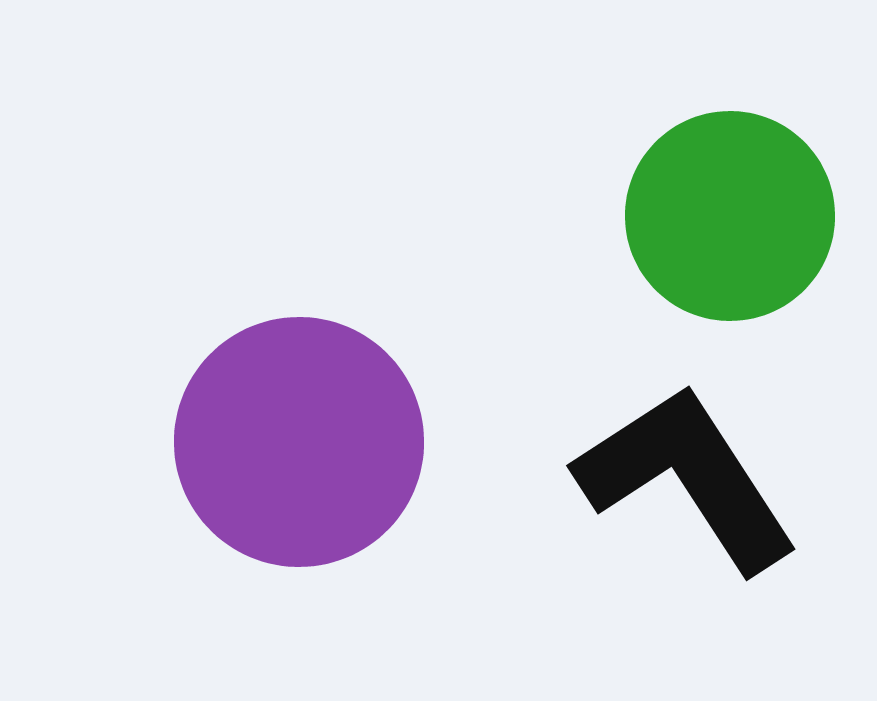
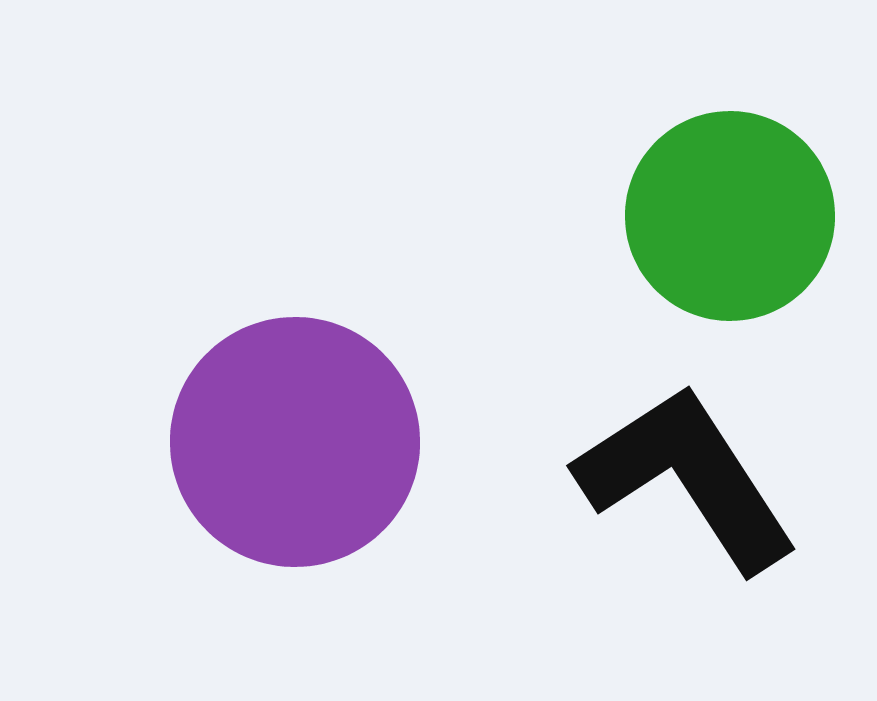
purple circle: moved 4 px left
